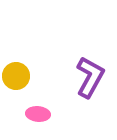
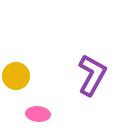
purple L-shape: moved 2 px right, 2 px up
